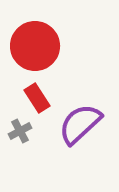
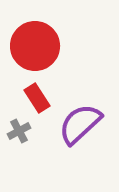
gray cross: moved 1 px left
